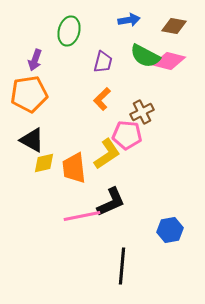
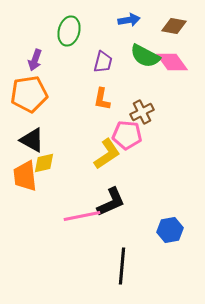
pink diamond: moved 3 px right, 1 px down; rotated 40 degrees clockwise
orange L-shape: rotated 35 degrees counterclockwise
orange trapezoid: moved 49 px left, 8 px down
